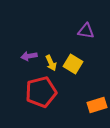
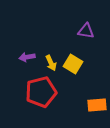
purple arrow: moved 2 px left, 1 px down
orange rectangle: rotated 12 degrees clockwise
